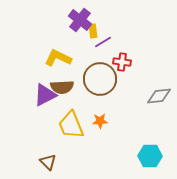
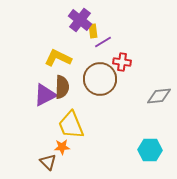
brown semicircle: rotated 85 degrees counterclockwise
orange star: moved 38 px left, 26 px down
cyan hexagon: moved 6 px up
